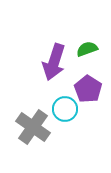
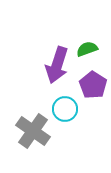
purple arrow: moved 3 px right, 3 px down
purple pentagon: moved 5 px right, 4 px up
gray cross: moved 4 px down
